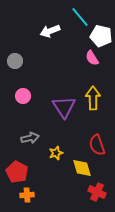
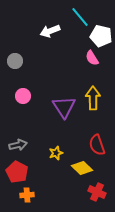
gray arrow: moved 12 px left, 7 px down
yellow diamond: rotated 30 degrees counterclockwise
